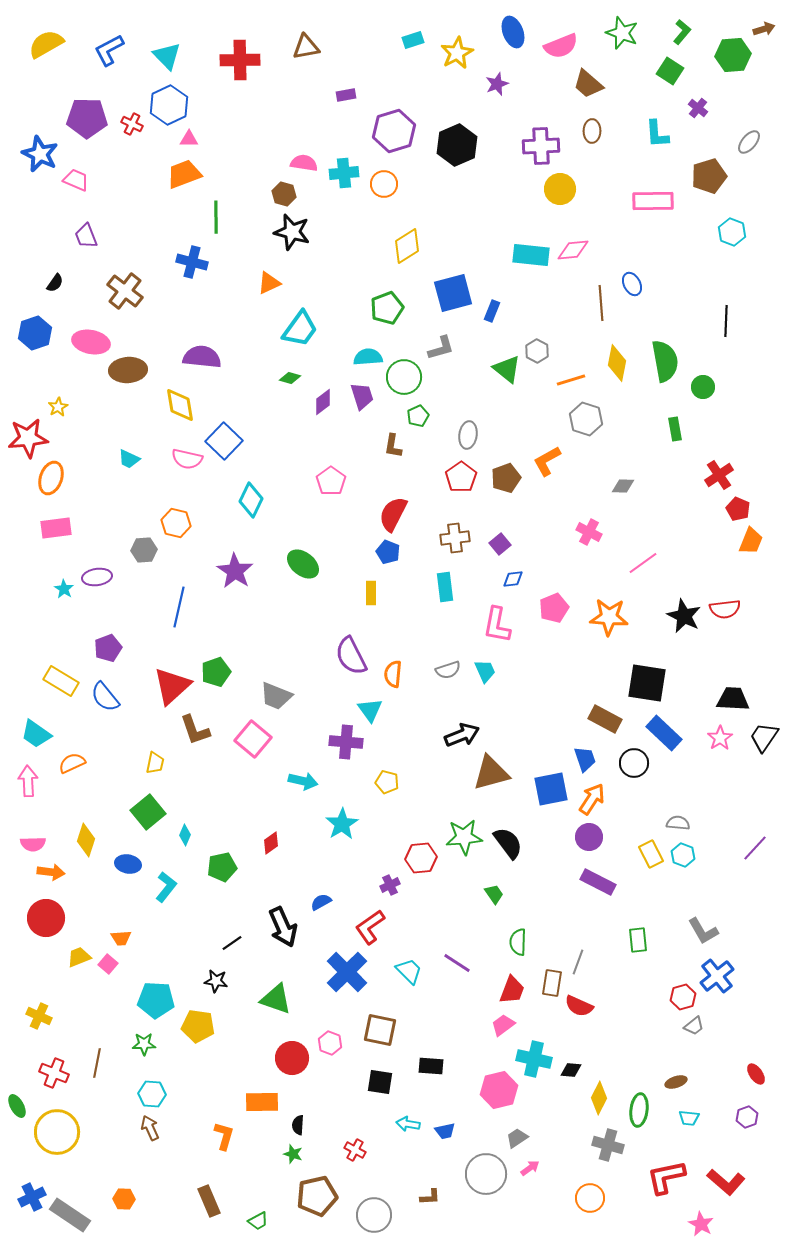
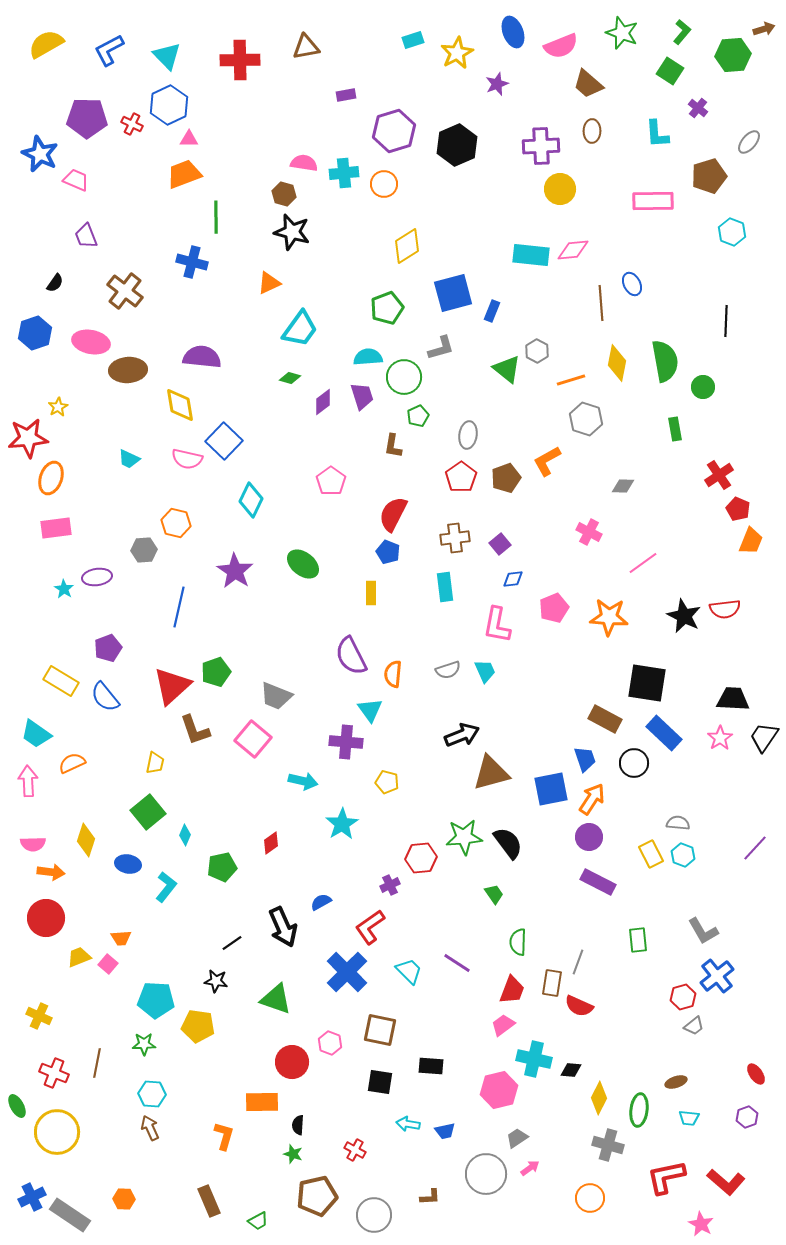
red circle at (292, 1058): moved 4 px down
